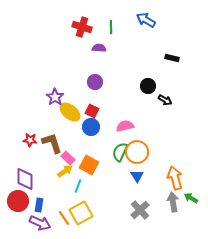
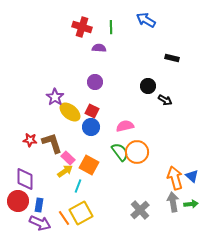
green semicircle: rotated 120 degrees clockwise
blue triangle: moved 55 px right; rotated 16 degrees counterclockwise
green arrow: moved 6 px down; rotated 144 degrees clockwise
